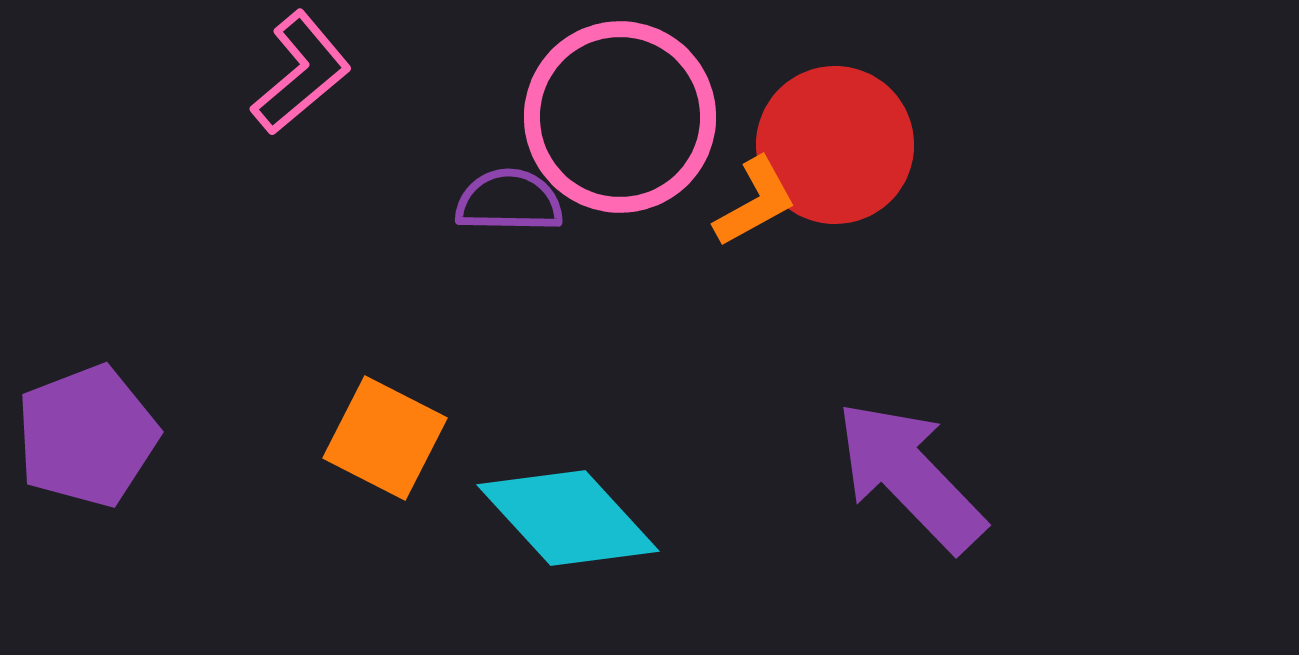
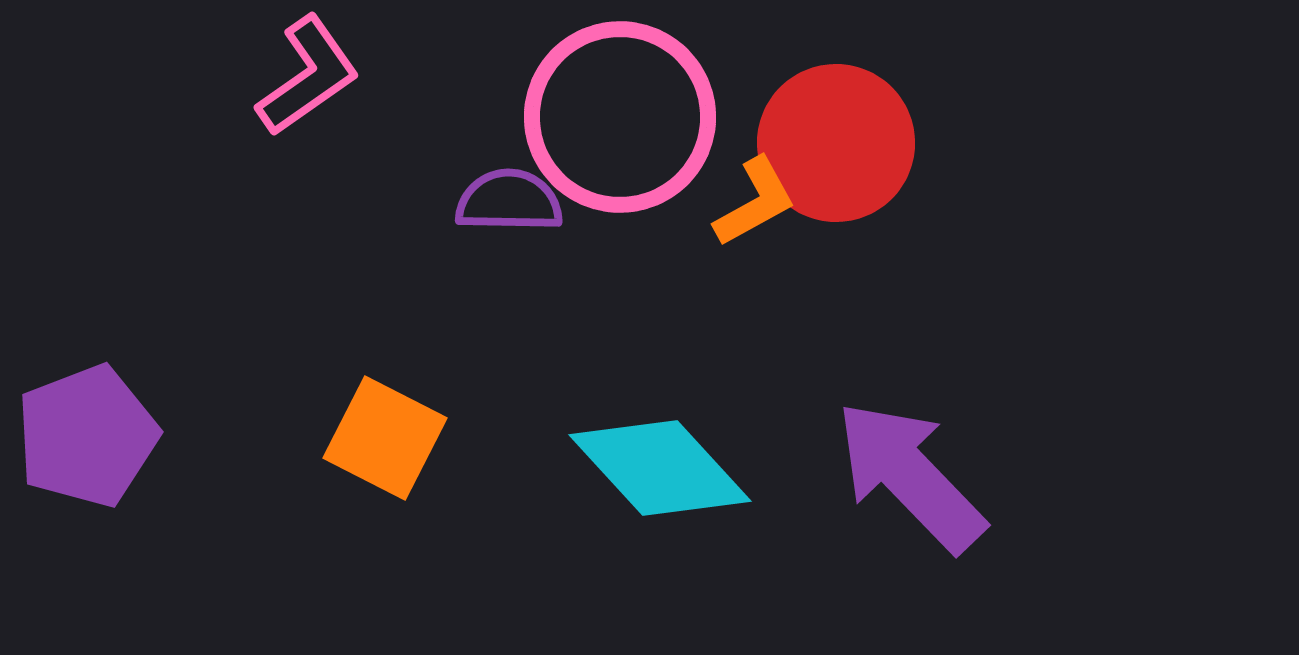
pink L-shape: moved 7 px right, 3 px down; rotated 5 degrees clockwise
red circle: moved 1 px right, 2 px up
cyan diamond: moved 92 px right, 50 px up
